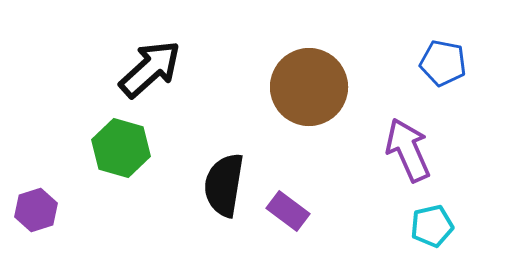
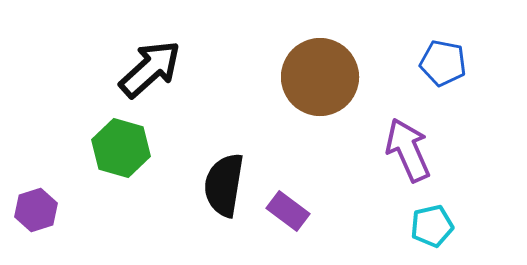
brown circle: moved 11 px right, 10 px up
